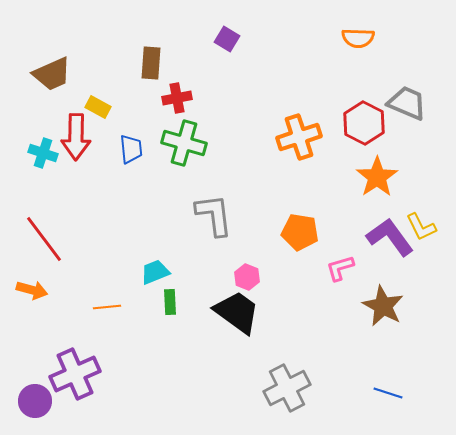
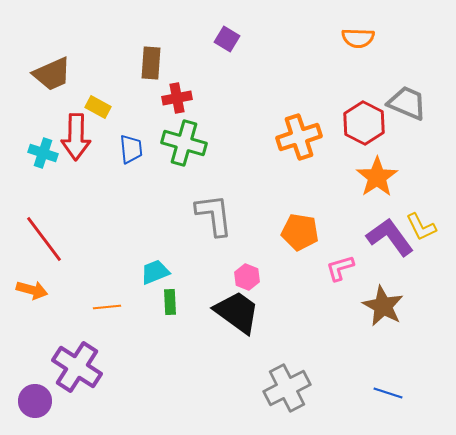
purple cross: moved 2 px right, 7 px up; rotated 33 degrees counterclockwise
